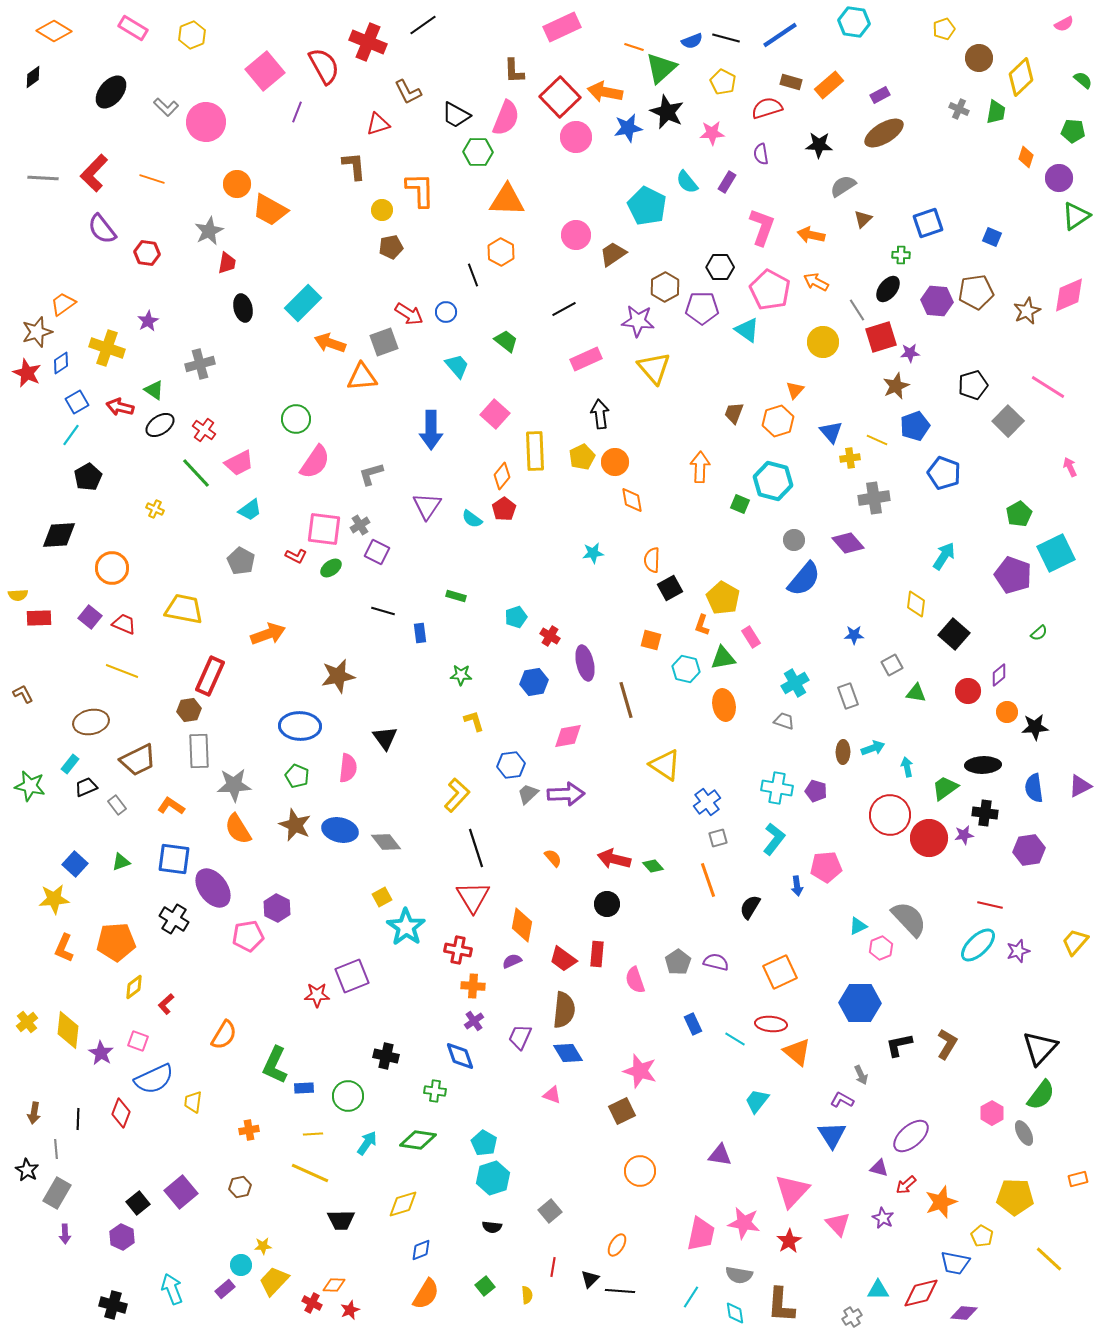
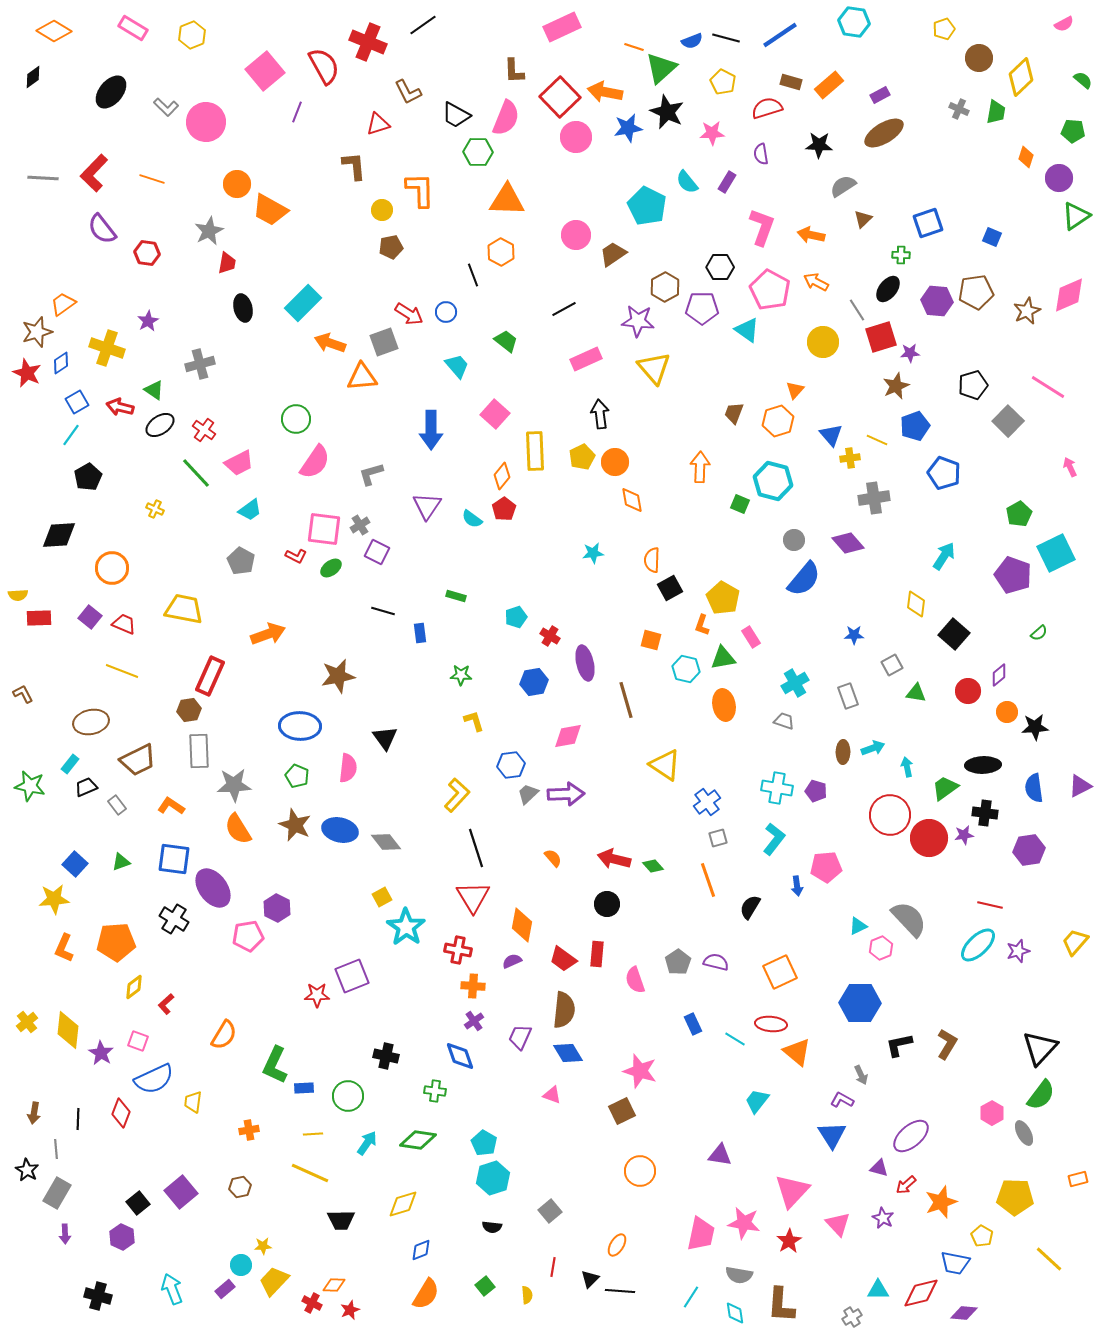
blue triangle at (831, 432): moved 3 px down
black cross at (113, 1305): moved 15 px left, 9 px up
